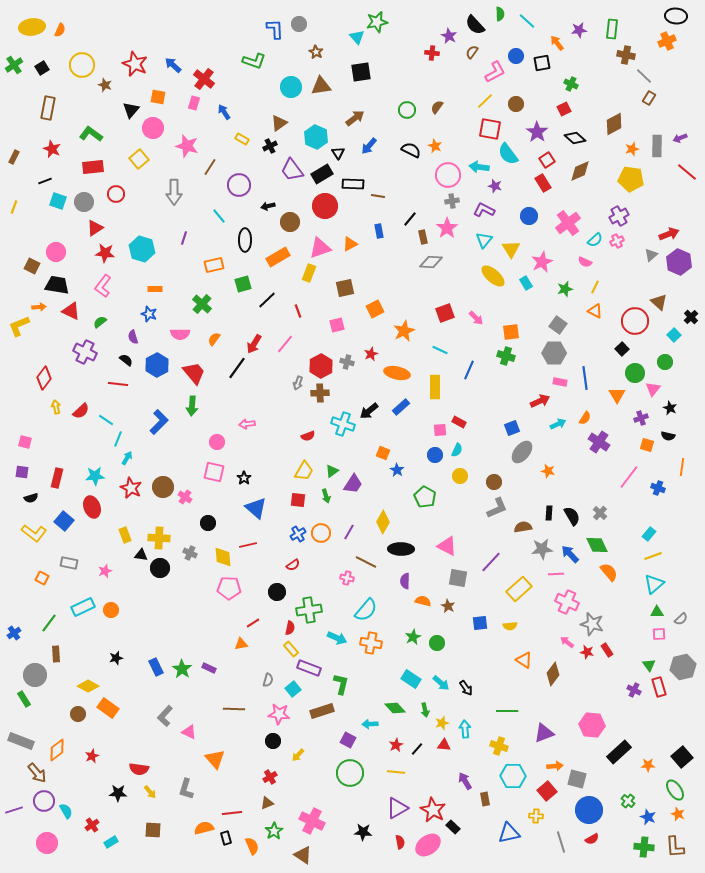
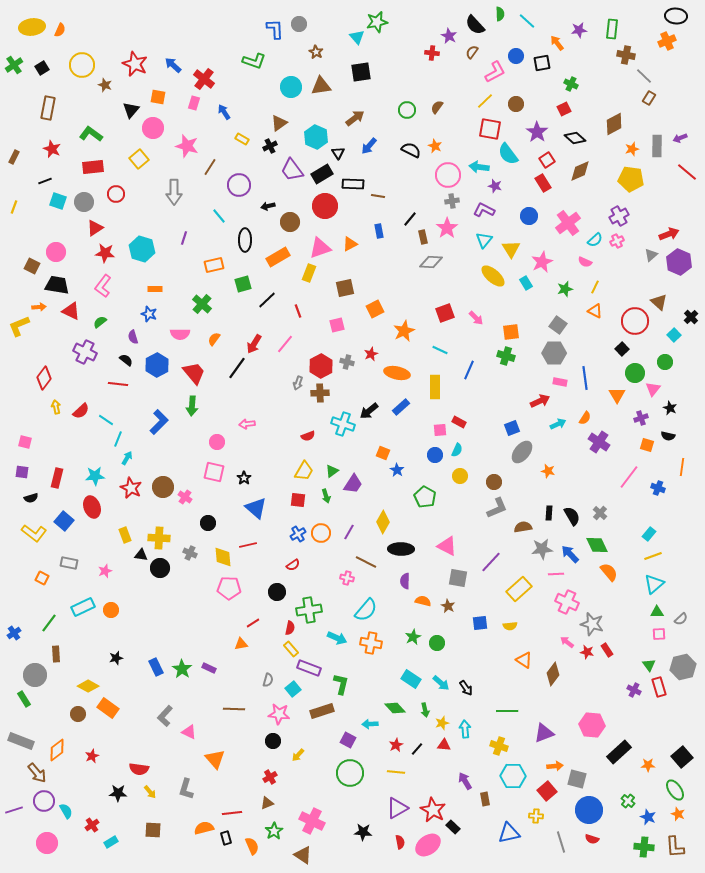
red semicircle at (592, 839): rotated 48 degrees clockwise
